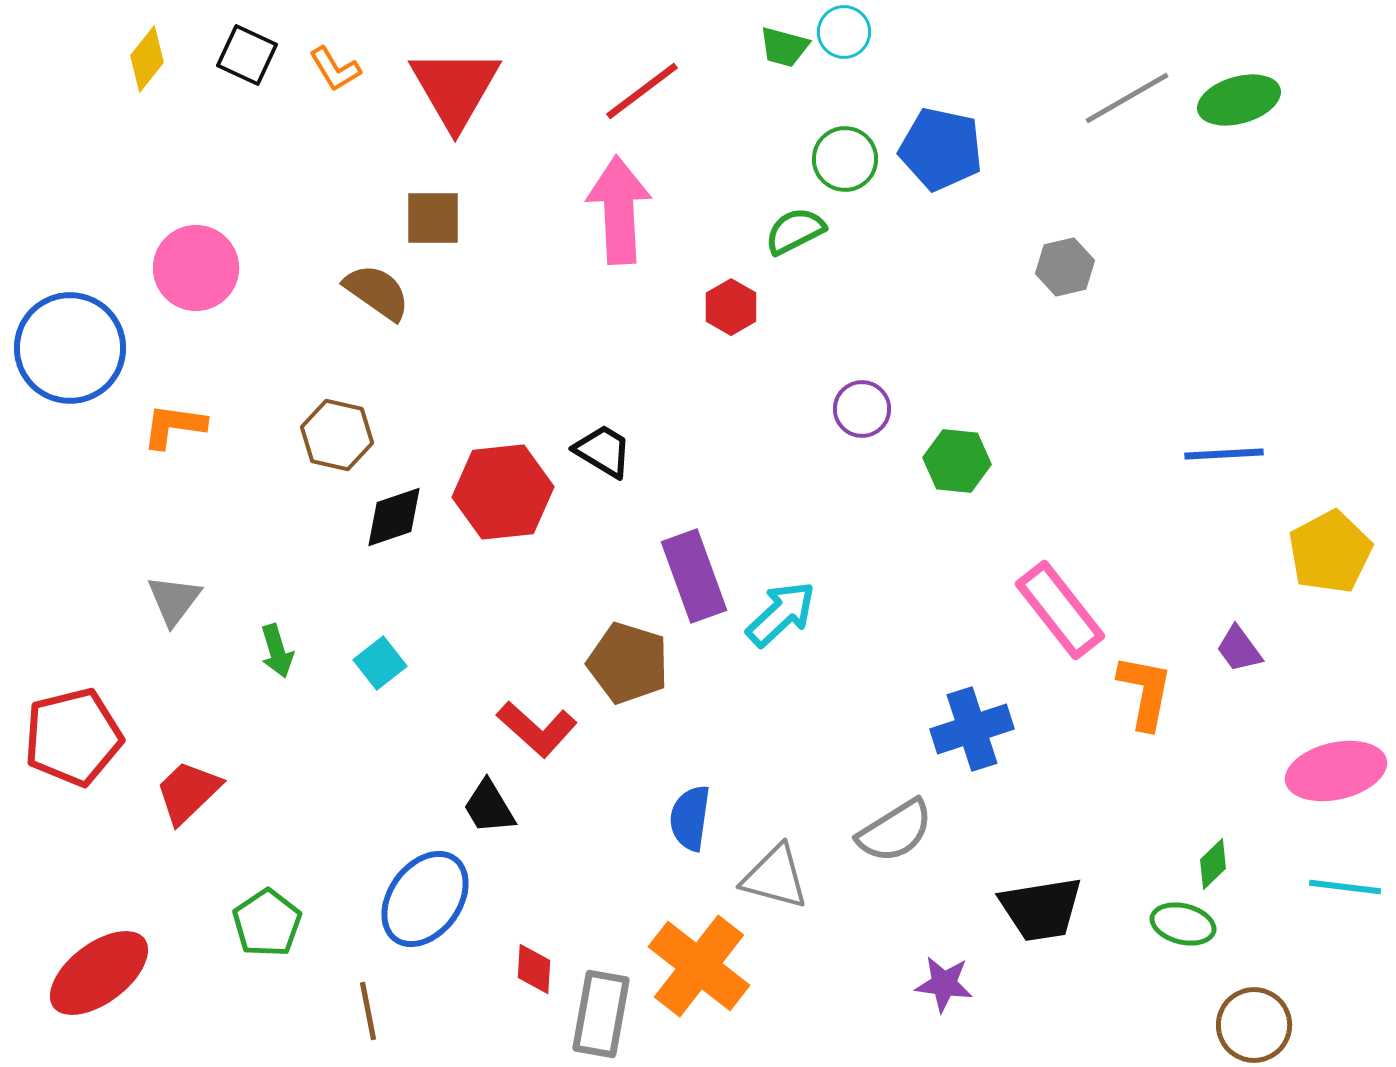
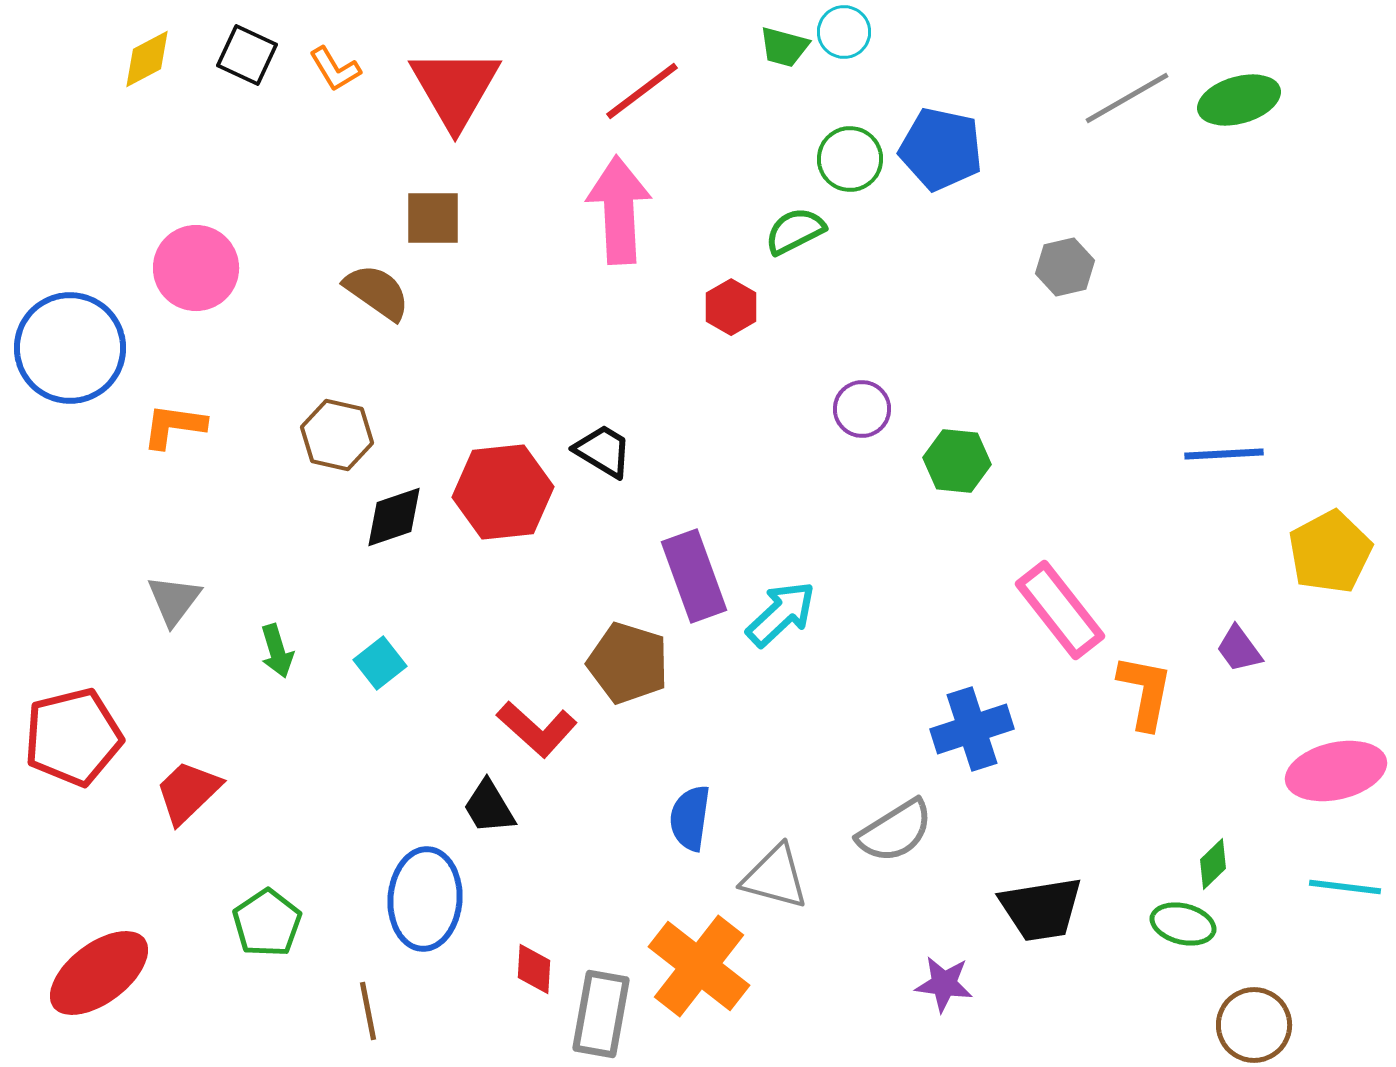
yellow diamond at (147, 59): rotated 24 degrees clockwise
green circle at (845, 159): moved 5 px right
blue ellipse at (425, 899): rotated 32 degrees counterclockwise
